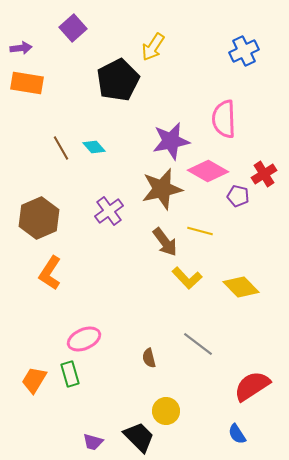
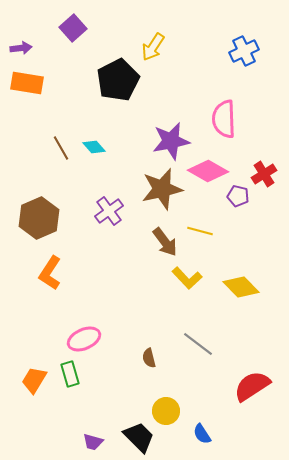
blue semicircle: moved 35 px left
